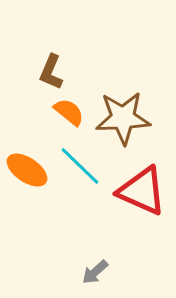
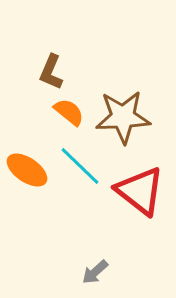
brown star: moved 1 px up
red triangle: moved 2 px left; rotated 14 degrees clockwise
